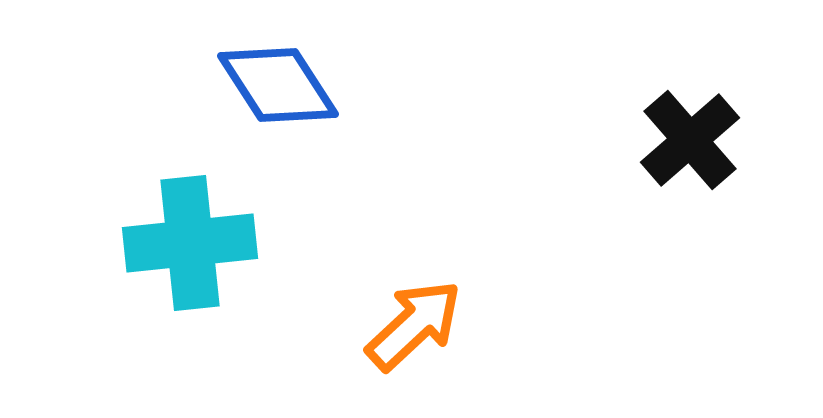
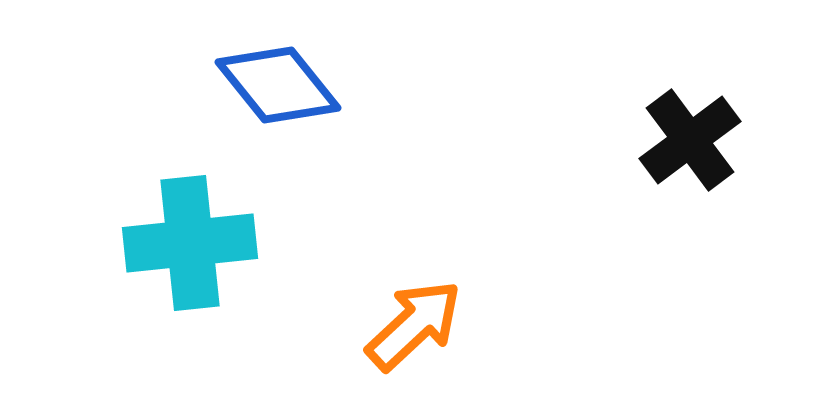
blue diamond: rotated 6 degrees counterclockwise
black cross: rotated 4 degrees clockwise
